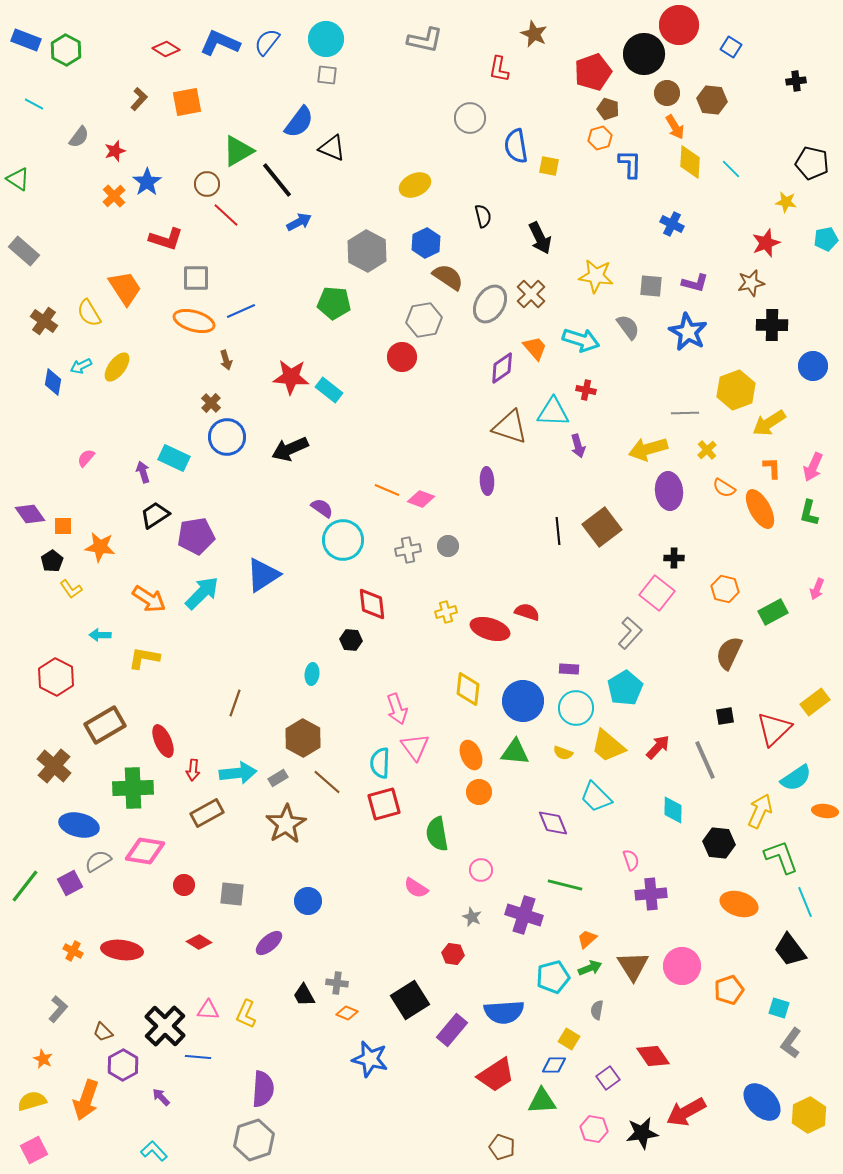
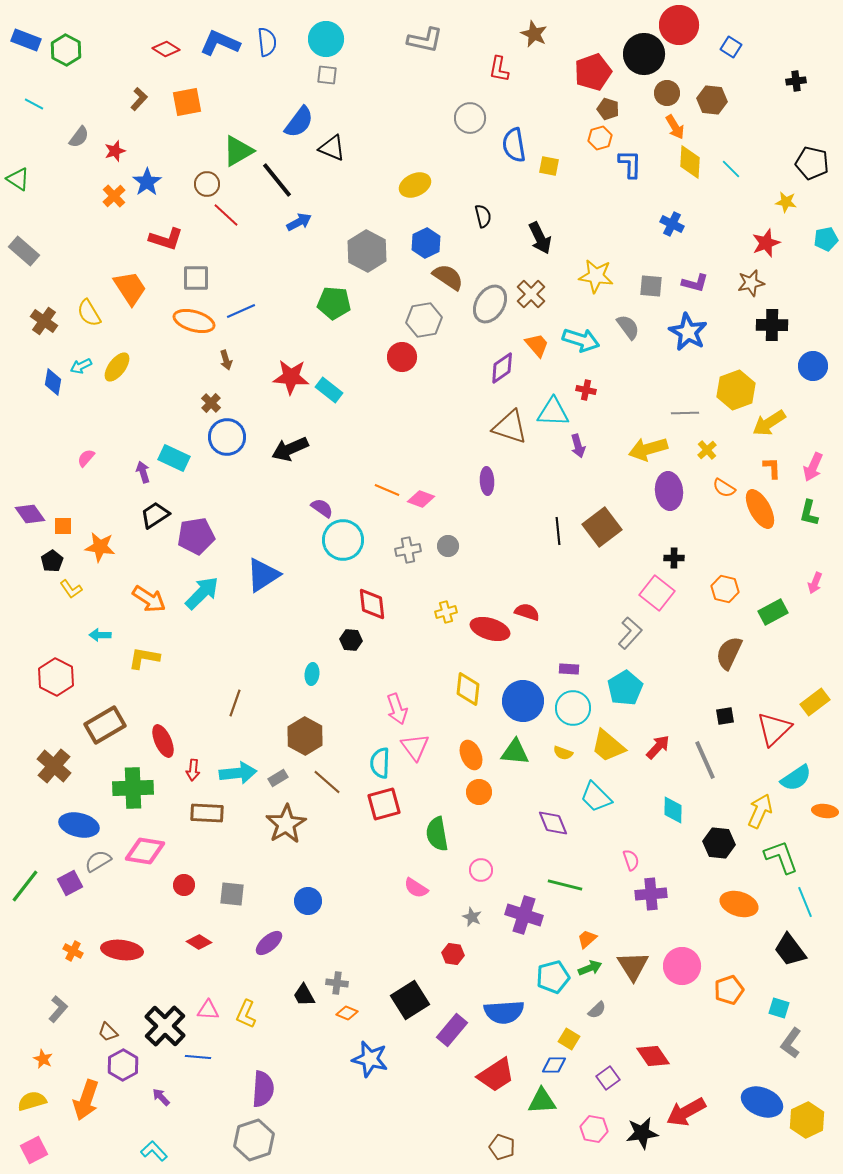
blue semicircle at (267, 42): rotated 136 degrees clockwise
blue semicircle at (516, 146): moved 2 px left, 1 px up
orange trapezoid at (125, 288): moved 5 px right
orange trapezoid at (535, 348): moved 2 px right, 3 px up
pink arrow at (817, 589): moved 2 px left, 6 px up
cyan circle at (576, 708): moved 3 px left
brown hexagon at (303, 738): moved 2 px right, 2 px up
brown rectangle at (207, 813): rotated 32 degrees clockwise
gray semicircle at (597, 1010): rotated 144 degrees counterclockwise
brown trapezoid at (103, 1032): moved 5 px right
blue ellipse at (762, 1102): rotated 24 degrees counterclockwise
yellow hexagon at (809, 1115): moved 2 px left, 5 px down
